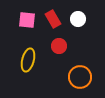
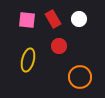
white circle: moved 1 px right
